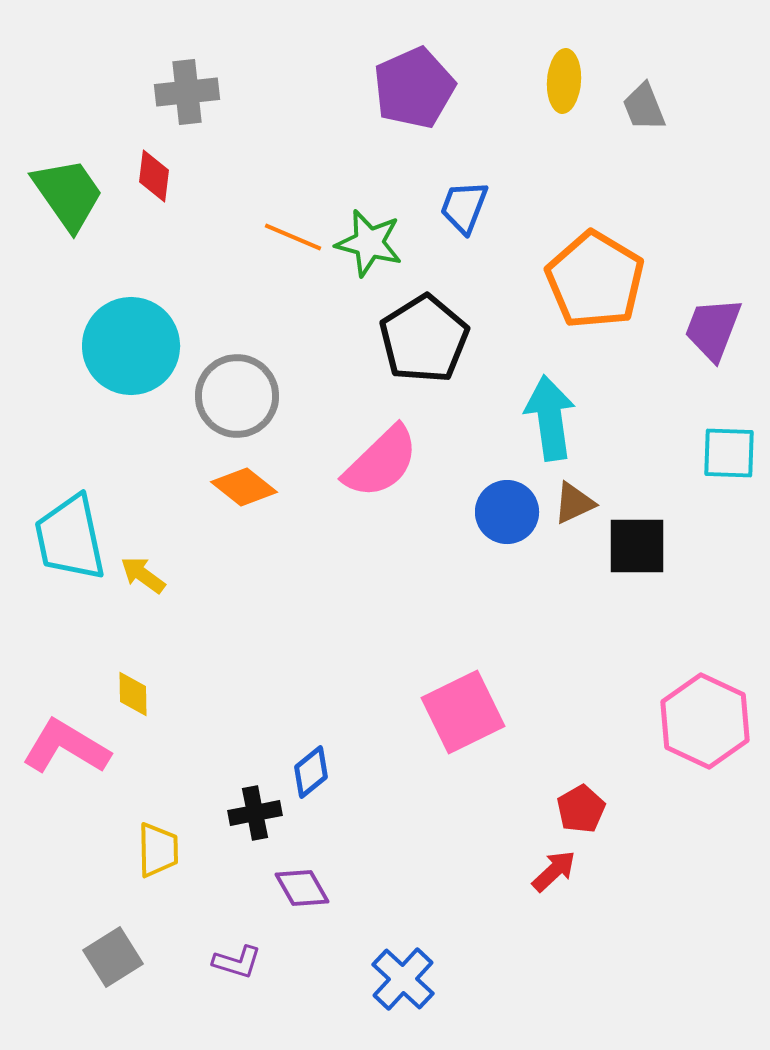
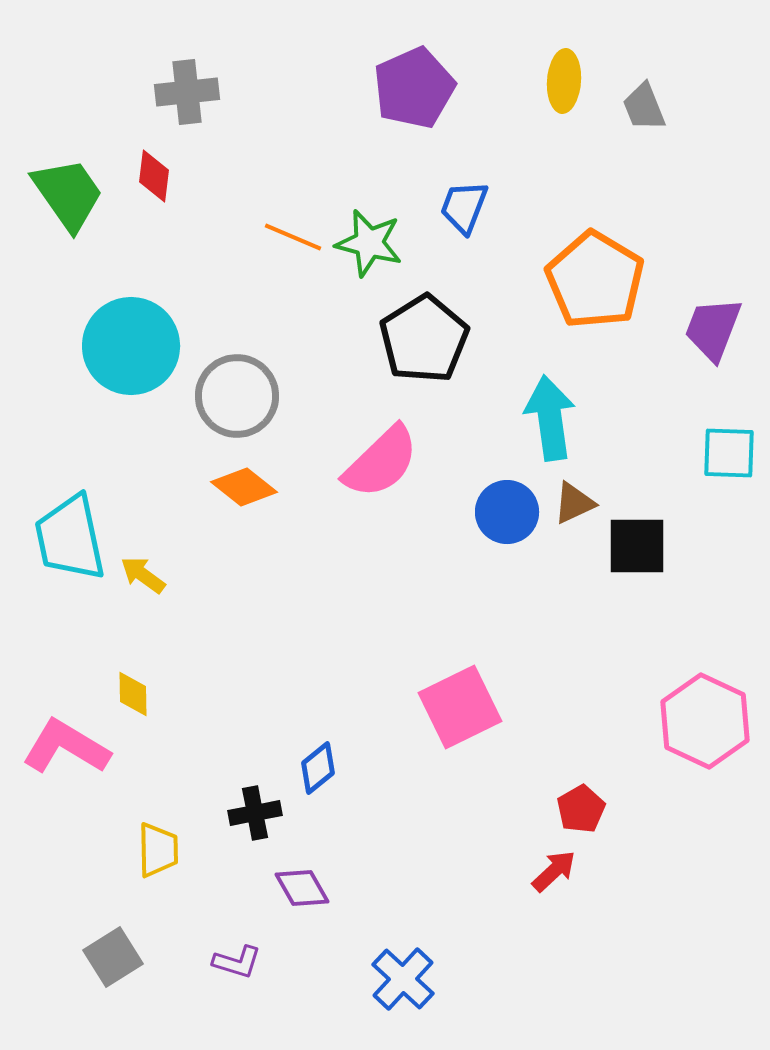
pink square: moved 3 px left, 5 px up
blue diamond: moved 7 px right, 4 px up
